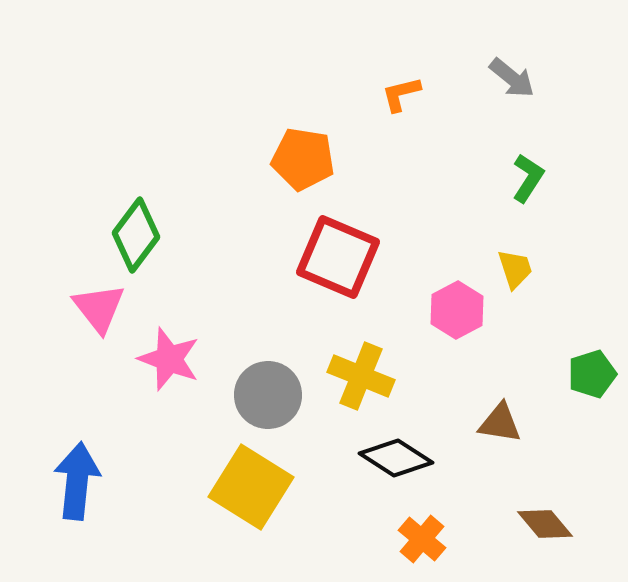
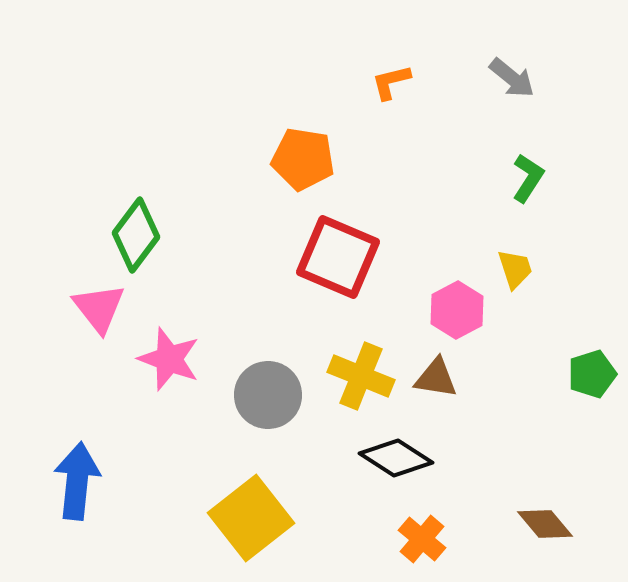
orange L-shape: moved 10 px left, 12 px up
brown triangle: moved 64 px left, 45 px up
yellow square: moved 31 px down; rotated 20 degrees clockwise
